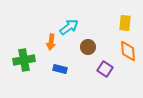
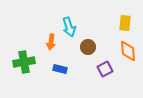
cyan arrow: rotated 108 degrees clockwise
green cross: moved 2 px down
purple square: rotated 28 degrees clockwise
